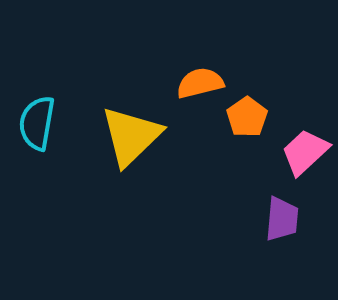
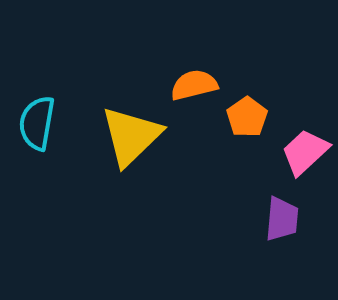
orange semicircle: moved 6 px left, 2 px down
